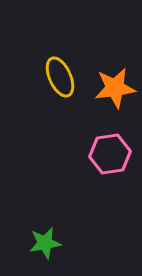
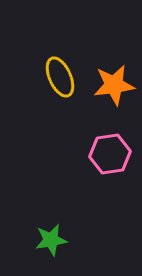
orange star: moved 1 px left, 3 px up
green star: moved 6 px right, 3 px up
